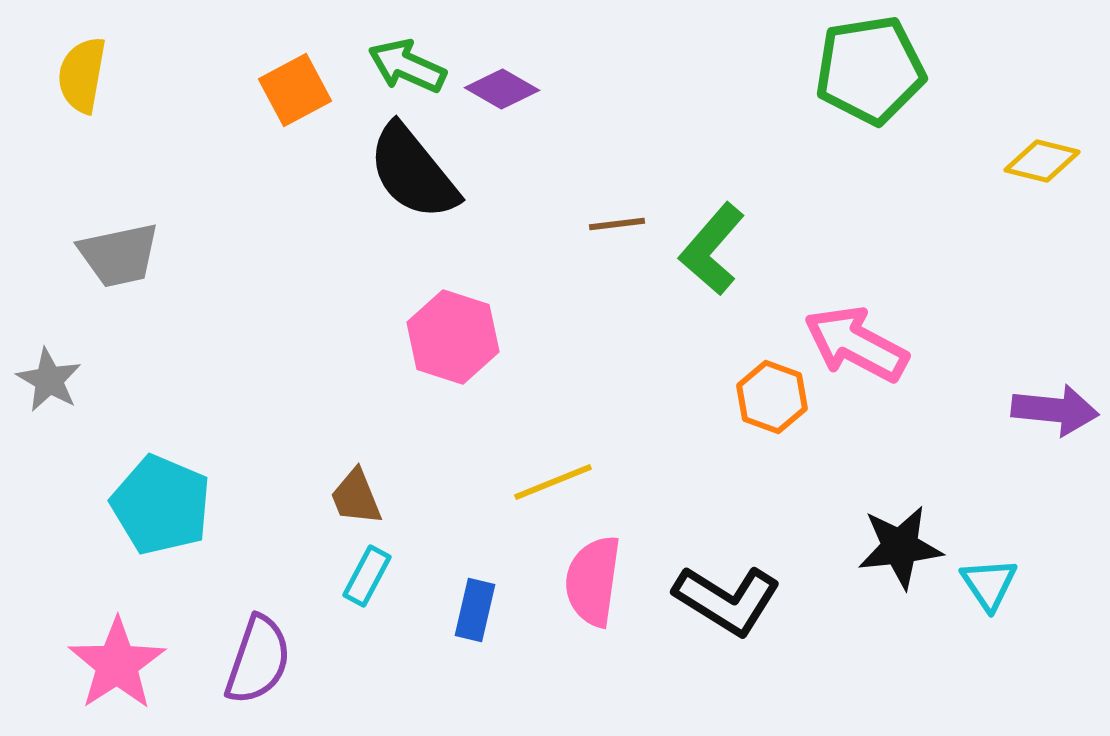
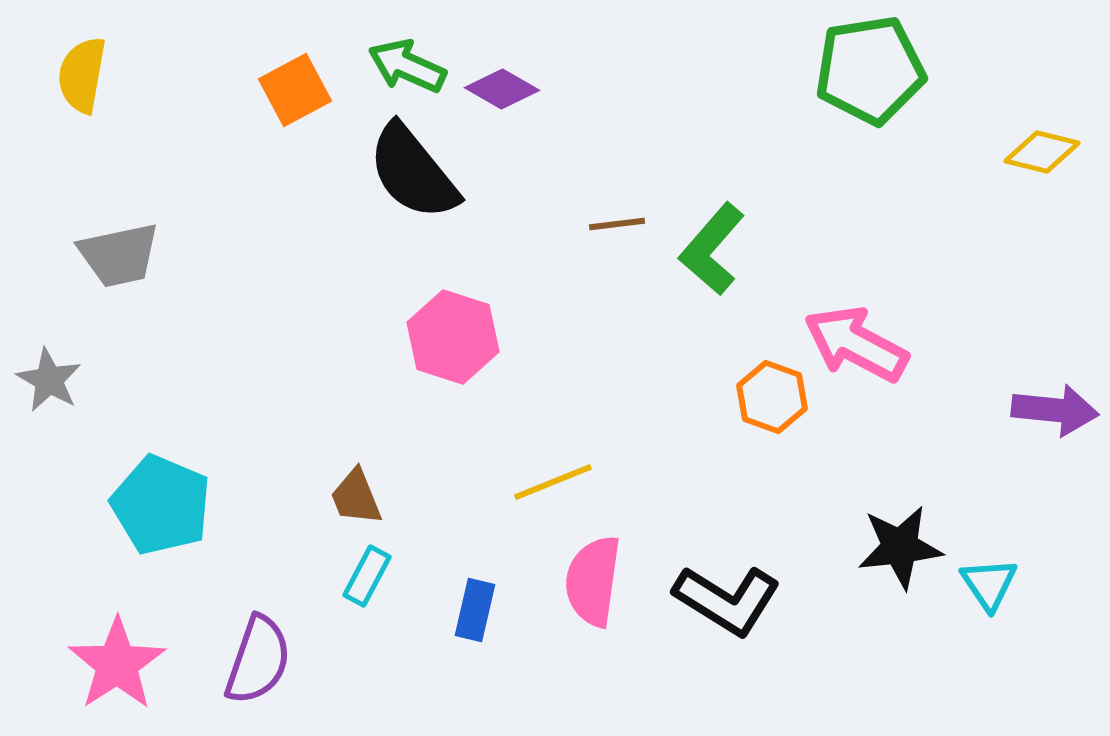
yellow diamond: moved 9 px up
